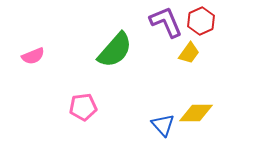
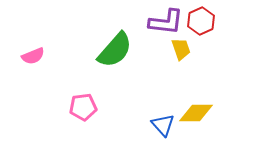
purple L-shape: rotated 120 degrees clockwise
yellow trapezoid: moved 8 px left, 4 px up; rotated 55 degrees counterclockwise
